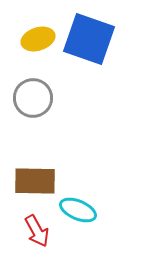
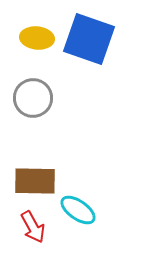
yellow ellipse: moved 1 px left, 1 px up; rotated 24 degrees clockwise
cyan ellipse: rotated 12 degrees clockwise
red arrow: moved 4 px left, 4 px up
